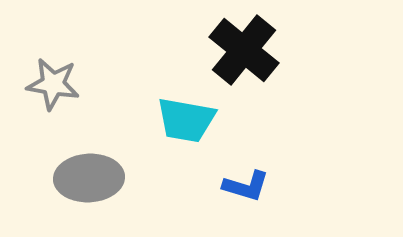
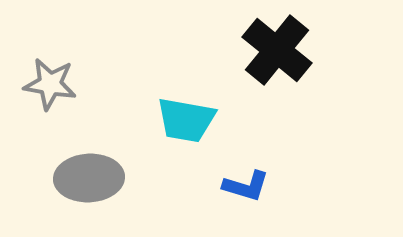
black cross: moved 33 px right
gray star: moved 3 px left
